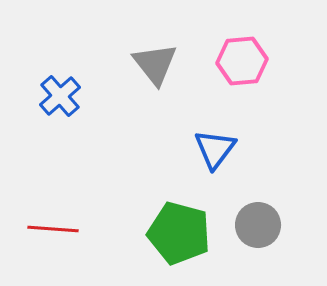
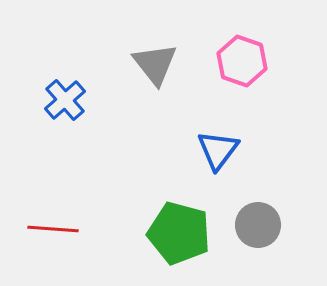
pink hexagon: rotated 24 degrees clockwise
blue cross: moved 5 px right, 4 px down
blue triangle: moved 3 px right, 1 px down
